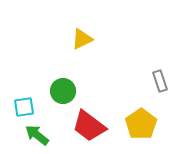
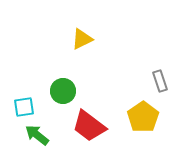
yellow pentagon: moved 2 px right, 7 px up
